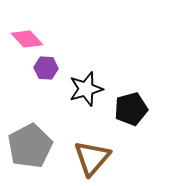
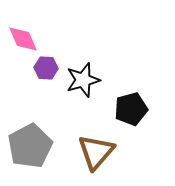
pink diamond: moved 4 px left; rotated 20 degrees clockwise
black star: moved 3 px left, 9 px up
brown triangle: moved 4 px right, 6 px up
